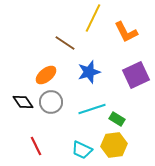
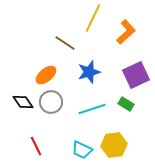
orange L-shape: rotated 105 degrees counterclockwise
green rectangle: moved 9 px right, 15 px up
